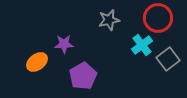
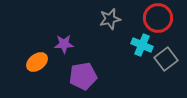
gray star: moved 1 px right, 1 px up
cyan cross: rotated 30 degrees counterclockwise
gray square: moved 2 px left
purple pentagon: rotated 20 degrees clockwise
